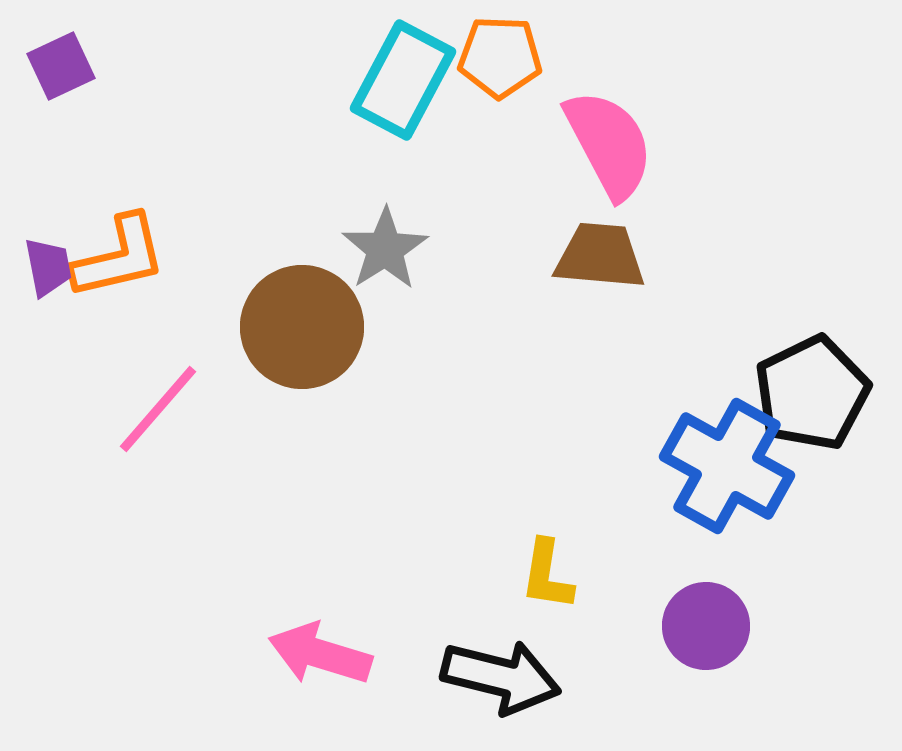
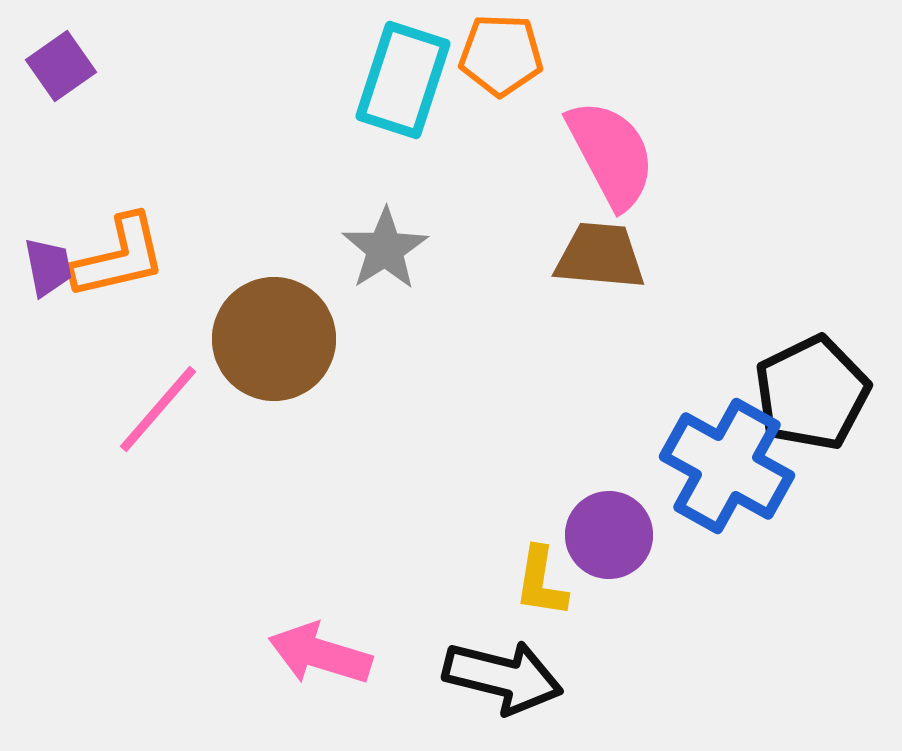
orange pentagon: moved 1 px right, 2 px up
purple square: rotated 10 degrees counterclockwise
cyan rectangle: rotated 10 degrees counterclockwise
pink semicircle: moved 2 px right, 10 px down
brown circle: moved 28 px left, 12 px down
yellow L-shape: moved 6 px left, 7 px down
purple circle: moved 97 px left, 91 px up
black arrow: moved 2 px right
